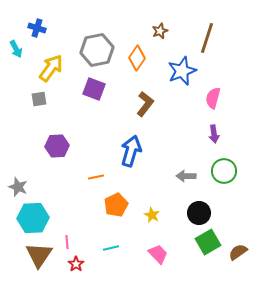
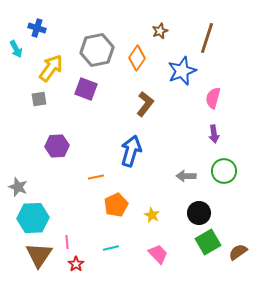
purple square: moved 8 px left
